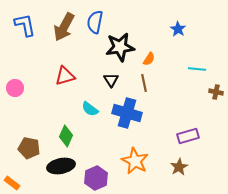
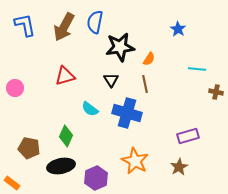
brown line: moved 1 px right, 1 px down
